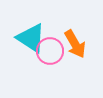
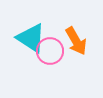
orange arrow: moved 1 px right, 3 px up
